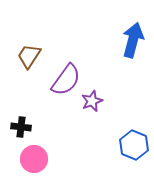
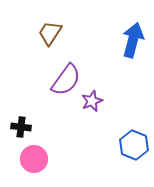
brown trapezoid: moved 21 px right, 23 px up
